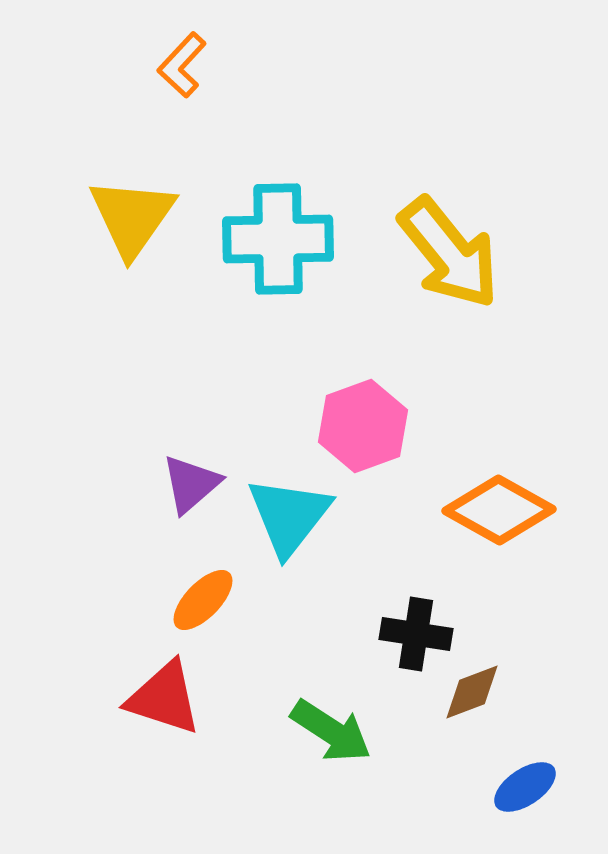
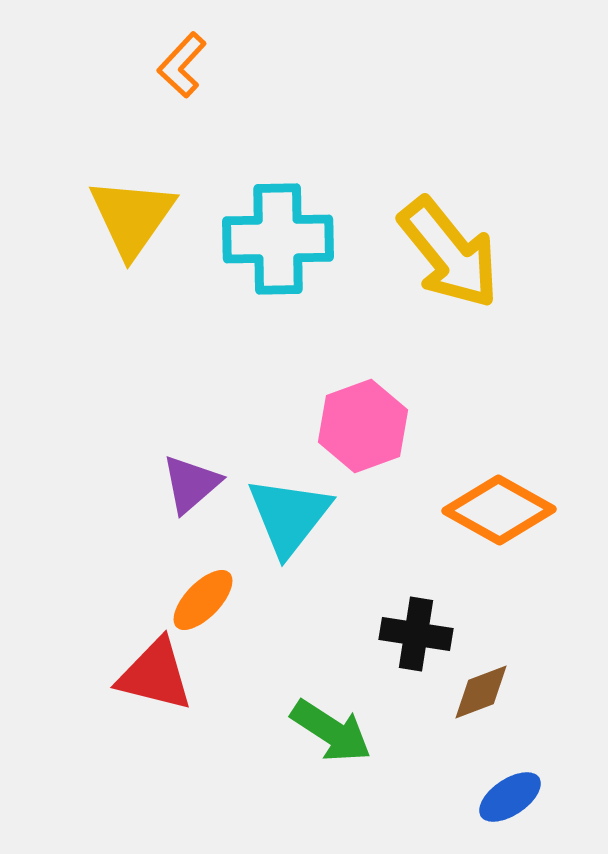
brown diamond: moved 9 px right
red triangle: moved 9 px left, 23 px up; rotated 4 degrees counterclockwise
blue ellipse: moved 15 px left, 10 px down
